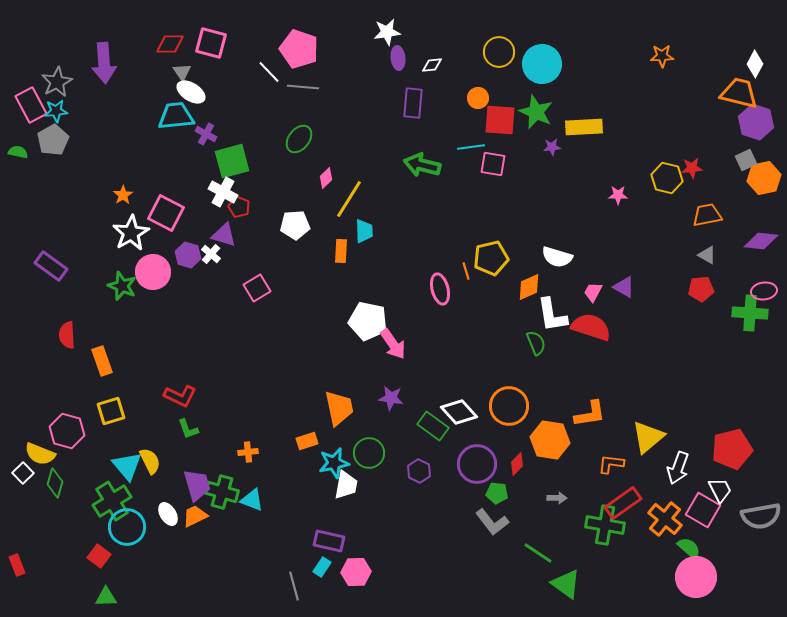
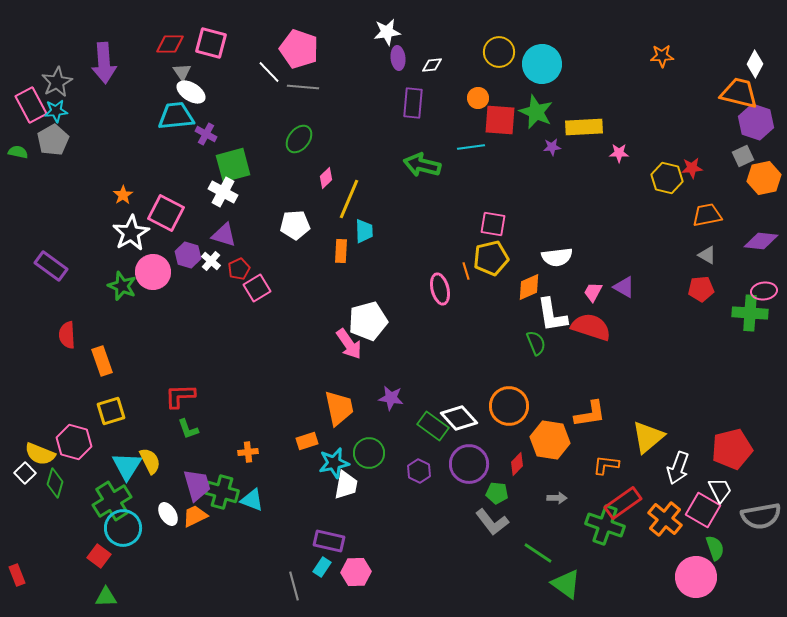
gray square at (746, 160): moved 3 px left, 4 px up
green square at (232, 161): moved 1 px right, 4 px down
pink square at (493, 164): moved 60 px down
pink star at (618, 195): moved 1 px right, 42 px up
yellow line at (349, 199): rotated 9 degrees counterclockwise
red pentagon at (239, 207): moved 62 px down; rotated 25 degrees clockwise
white cross at (211, 254): moved 7 px down
white semicircle at (557, 257): rotated 24 degrees counterclockwise
white pentagon at (368, 321): rotated 27 degrees counterclockwise
pink arrow at (393, 344): moved 44 px left
red L-shape at (180, 396): rotated 152 degrees clockwise
white diamond at (459, 412): moved 6 px down
pink hexagon at (67, 431): moved 7 px right, 11 px down
purple circle at (477, 464): moved 8 px left
orange L-shape at (611, 464): moved 5 px left, 1 px down
cyan triangle at (127, 466): rotated 12 degrees clockwise
white square at (23, 473): moved 2 px right
green cross at (605, 525): rotated 9 degrees clockwise
cyan circle at (127, 527): moved 4 px left, 1 px down
green semicircle at (689, 548): moved 26 px right; rotated 30 degrees clockwise
red rectangle at (17, 565): moved 10 px down
